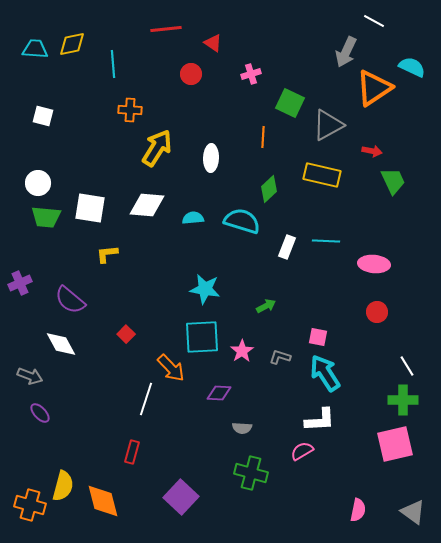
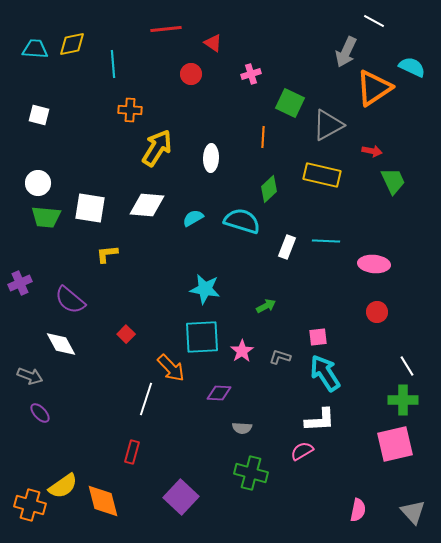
white square at (43, 116): moved 4 px left, 1 px up
cyan semicircle at (193, 218): rotated 25 degrees counterclockwise
pink square at (318, 337): rotated 18 degrees counterclockwise
yellow semicircle at (63, 486): rotated 40 degrees clockwise
gray triangle at (413, 512): rotated 12 degrees clockwise
